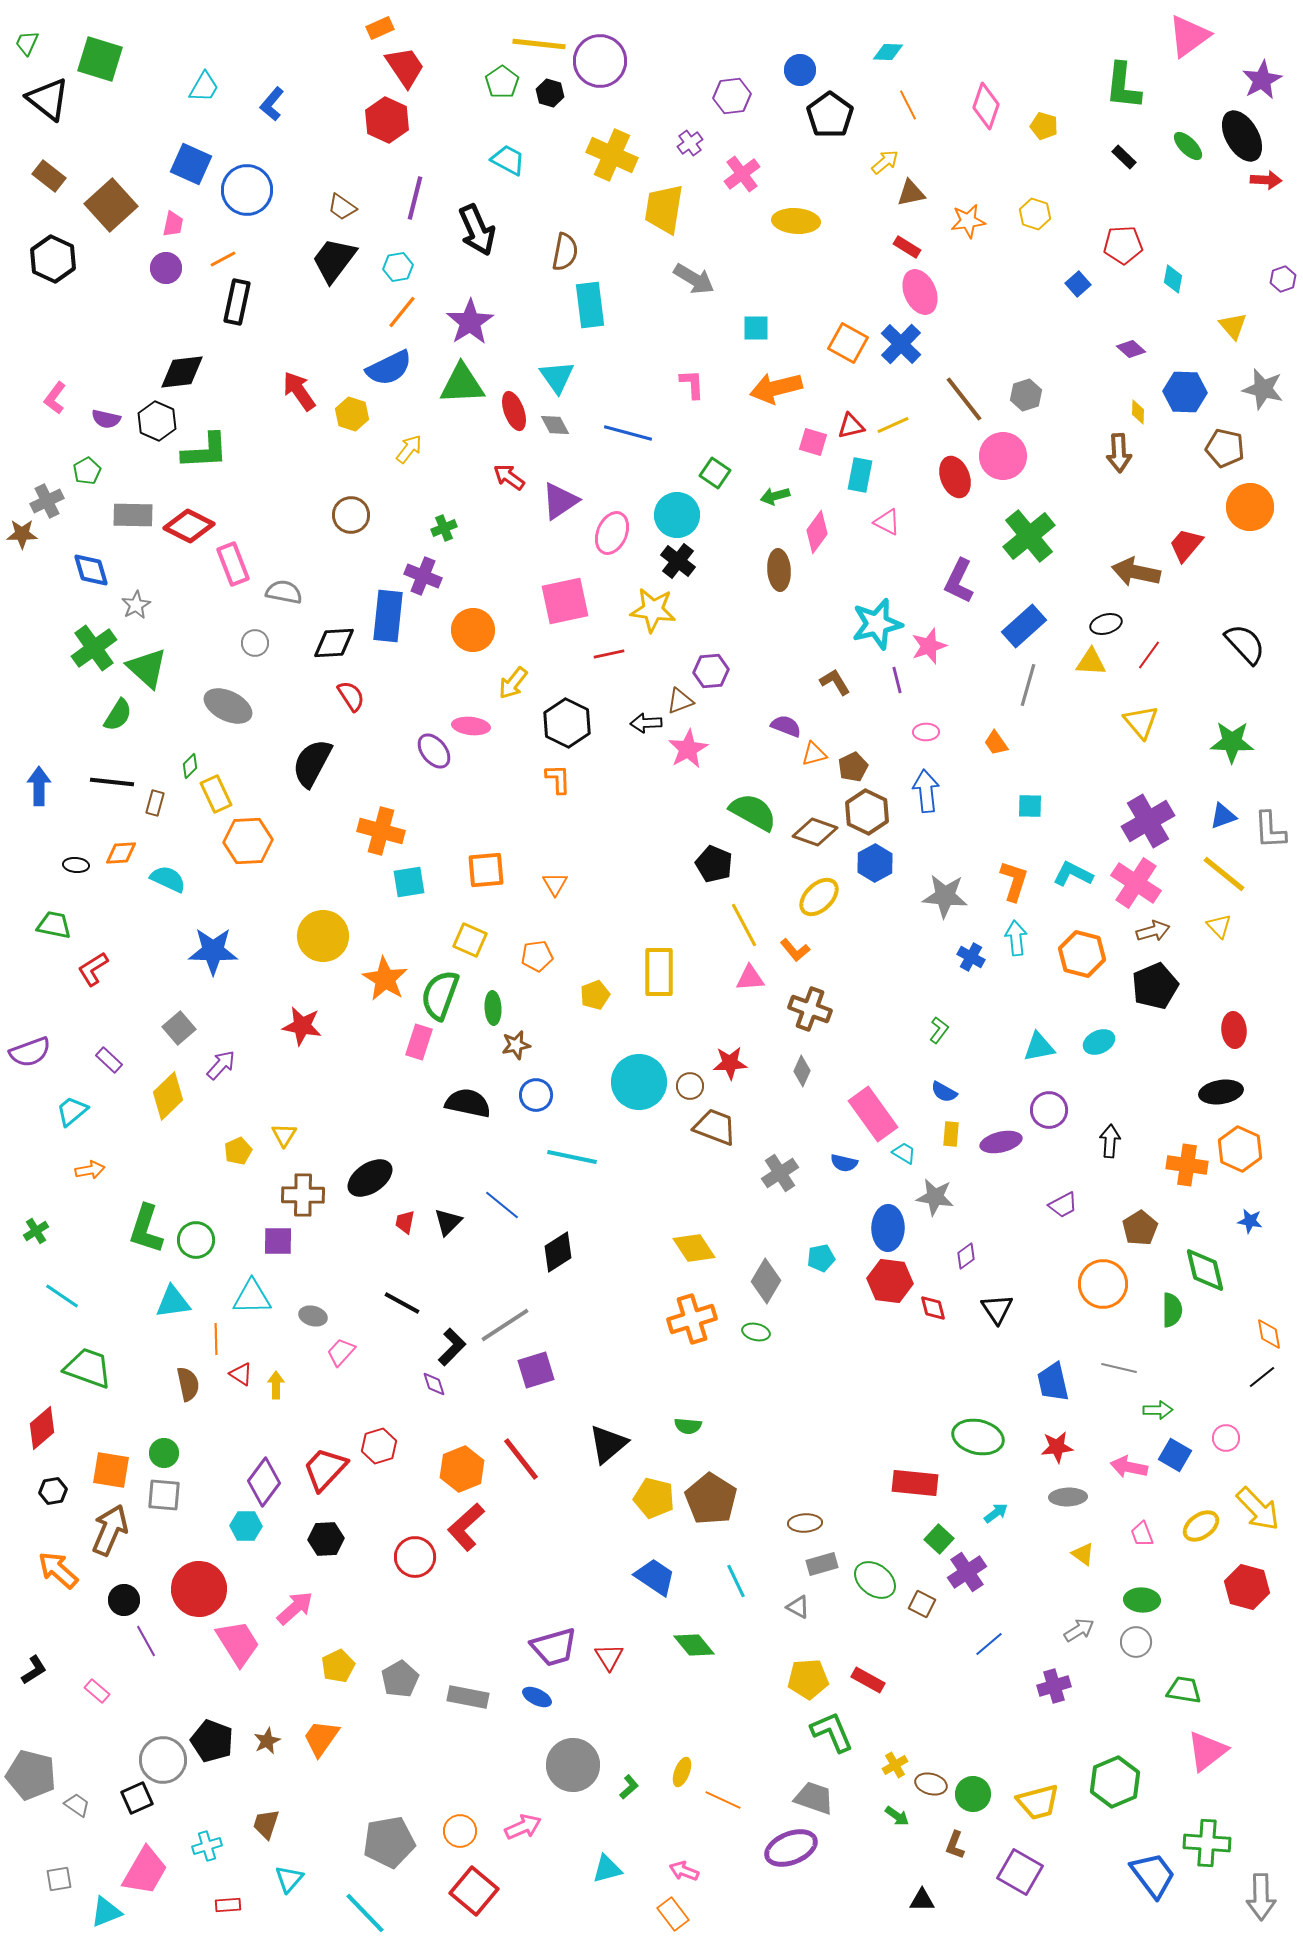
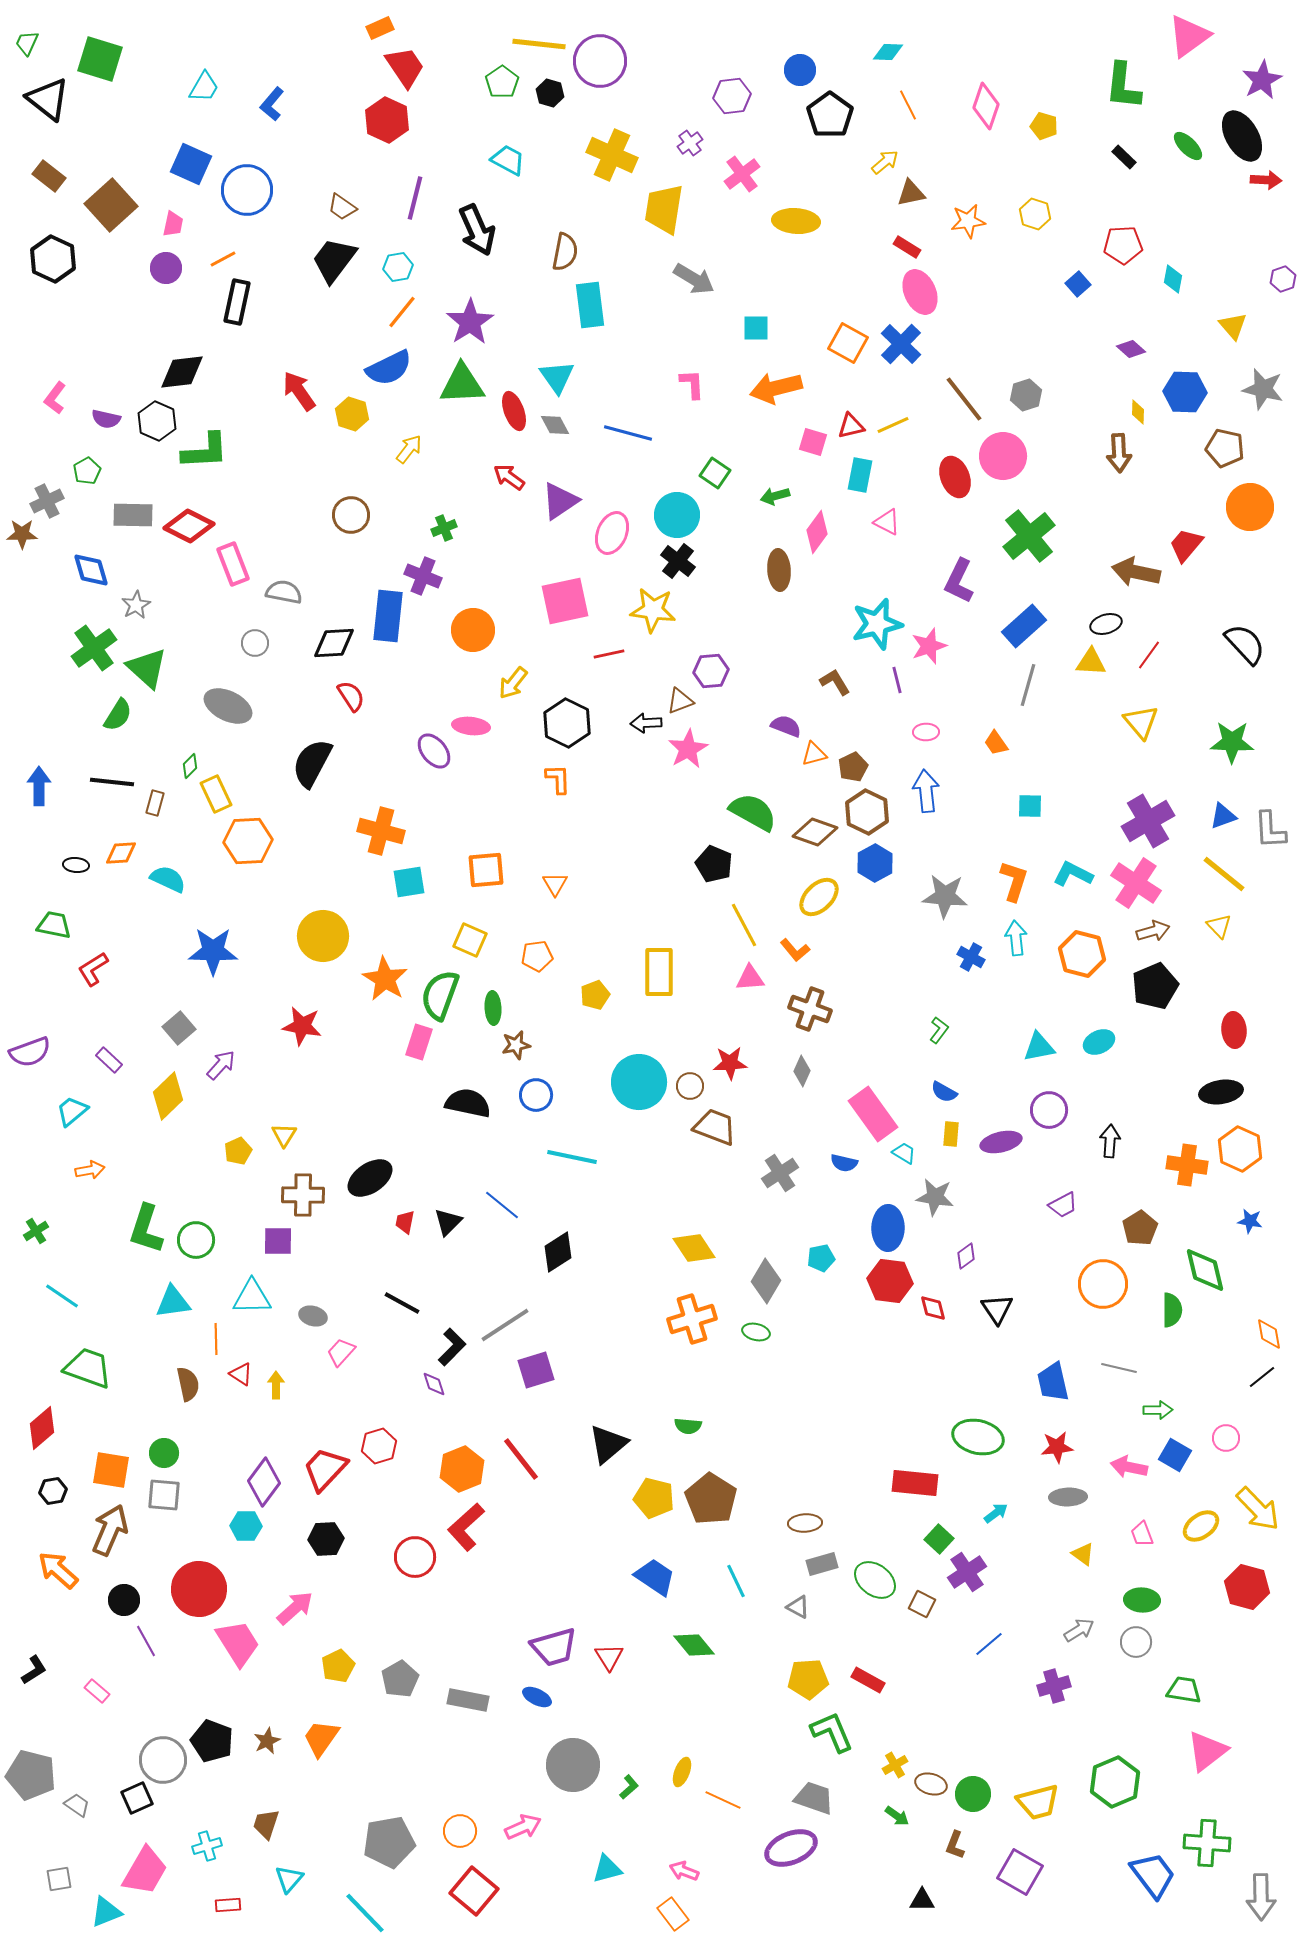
gray rectangle at (468, 1697): moved 3 px down
